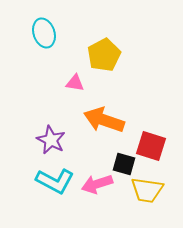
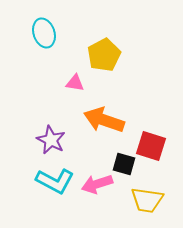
yellow trapezoid: moved 10 px down
